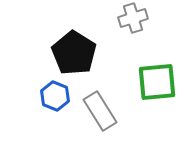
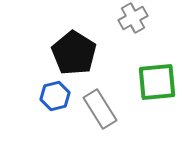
gray cross: rotated 12 degrees counterclockwise
blue hexagon: rotated 24 degrees clockwise
gray rectangle: moved 2 px up
